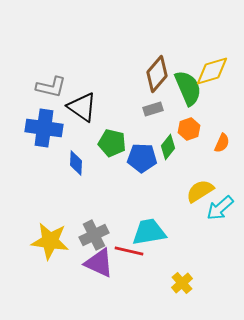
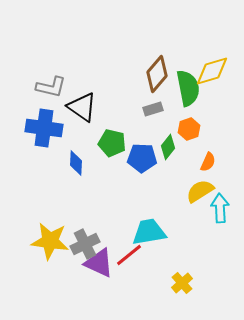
green semicircle: rotated 12 degrees clockwise
orange semicircle: moved 14 px left, 19 px down
cyan arrow: rotated 128 degrees clockwise
gray cross: moved 9 px left, 9 px down
red line: moved 4 px down; rotated 52 degrees counterclockwise
